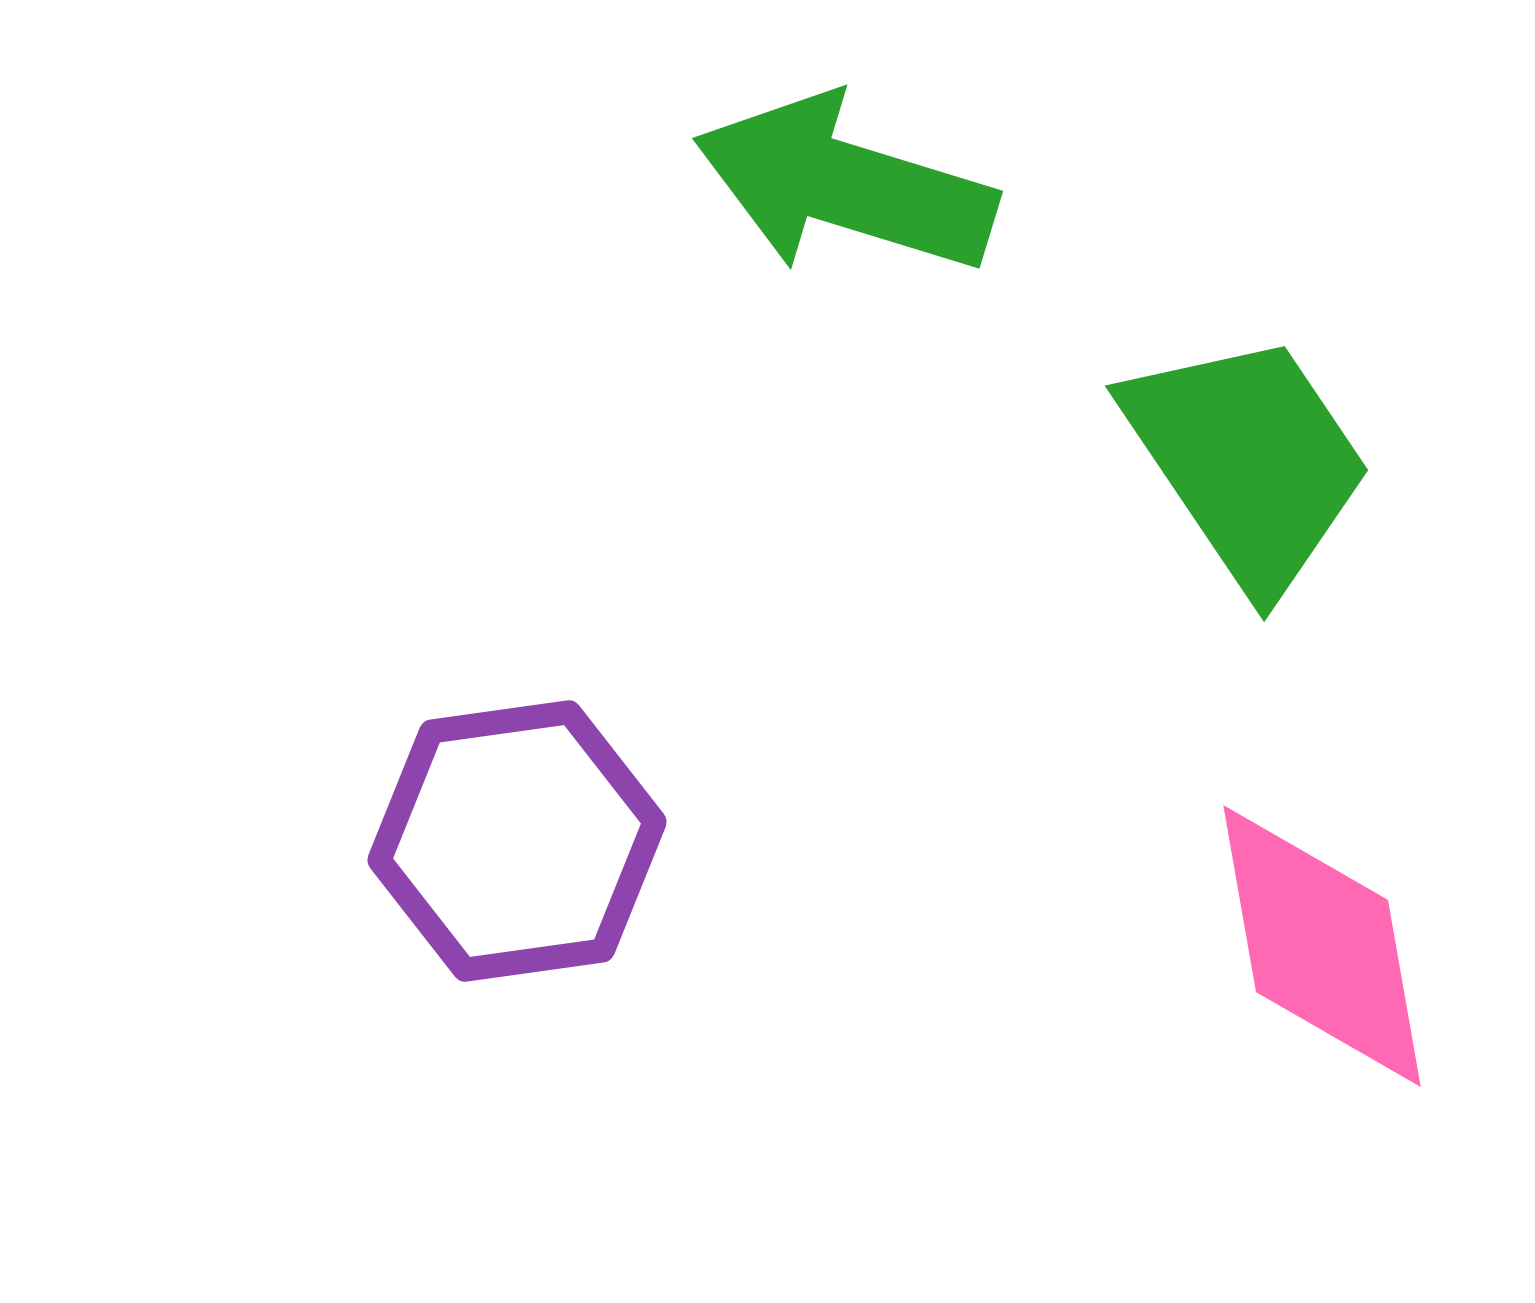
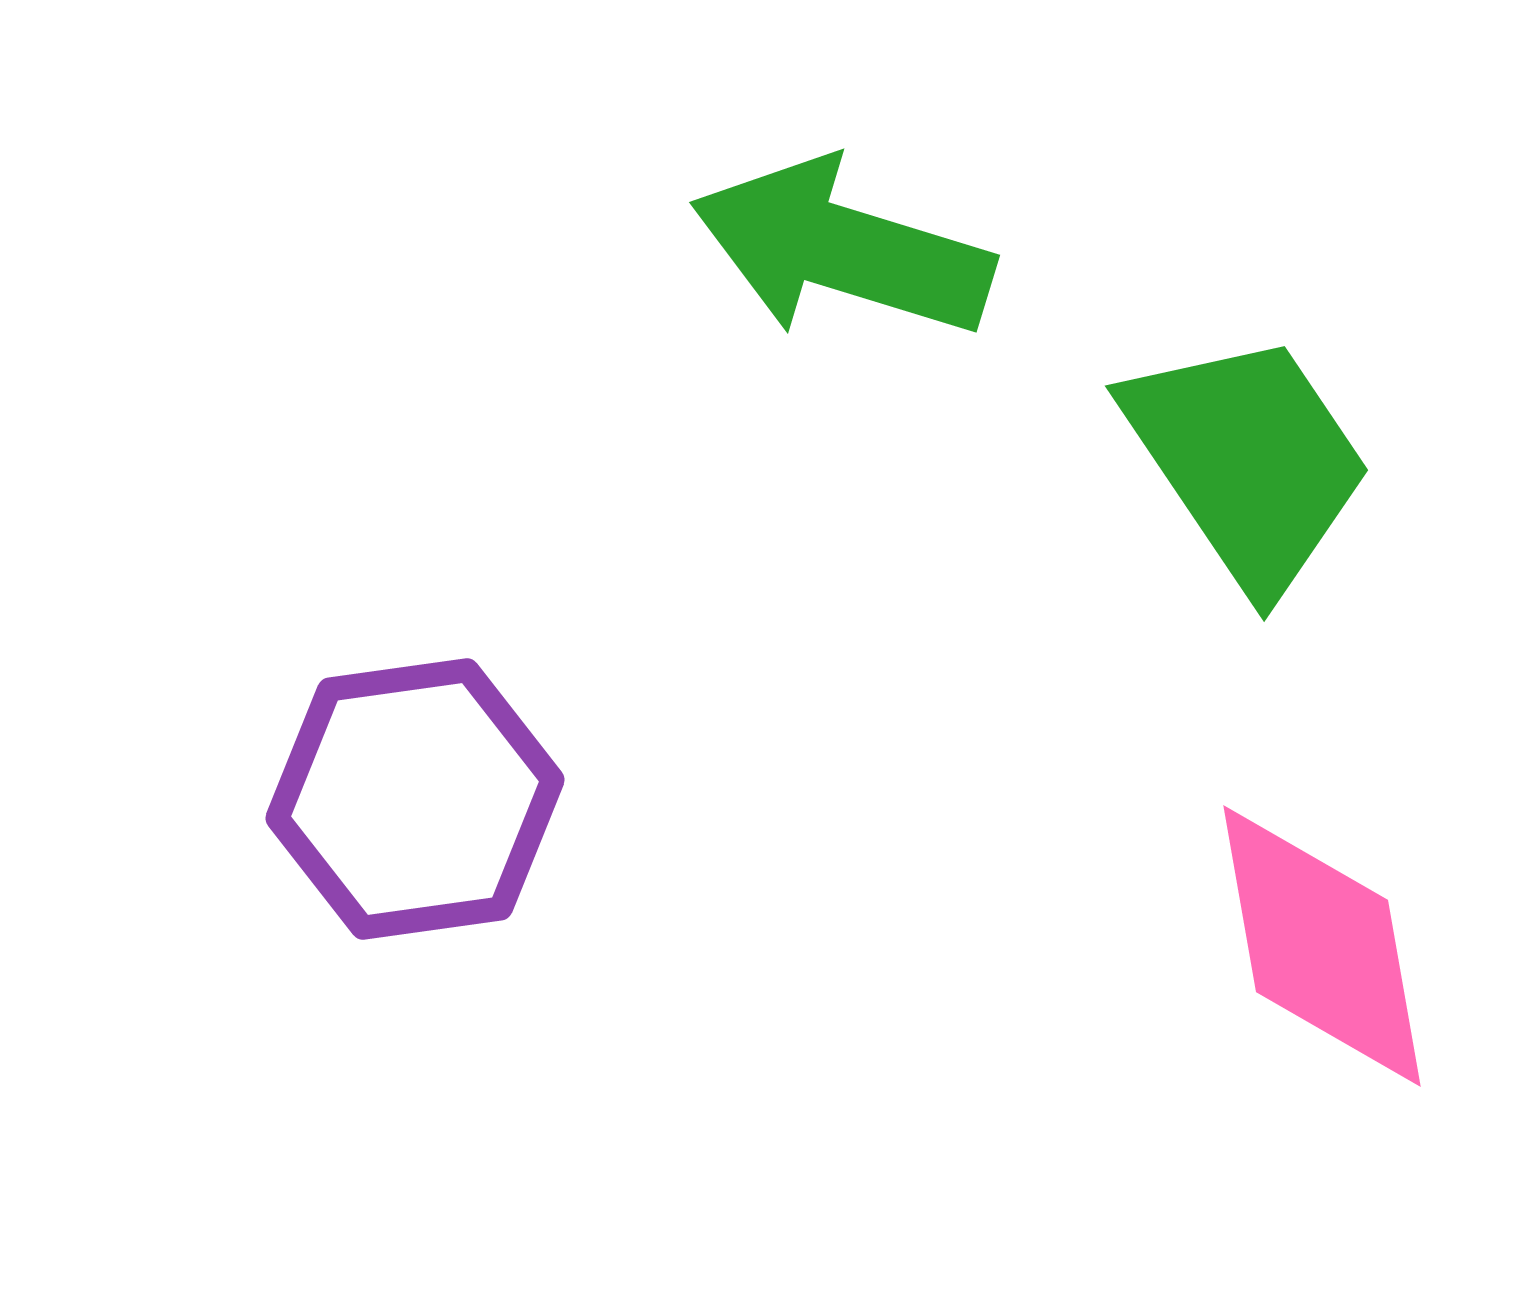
green arrow: moved 3 px left, 64 px down
purple hexagon: moved 102 px left, 42 px up
